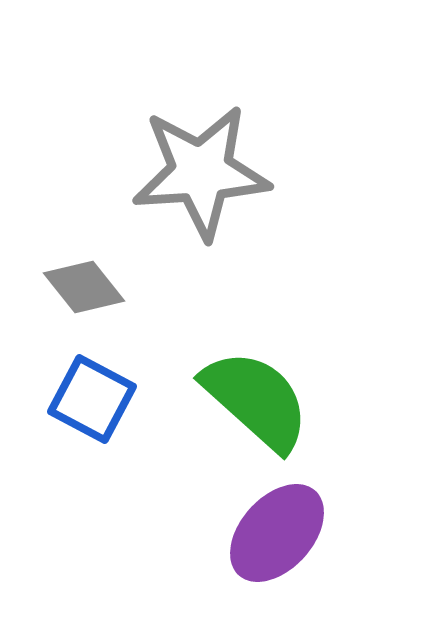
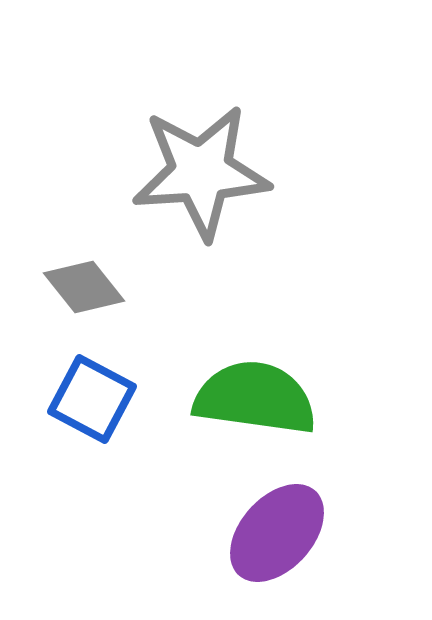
green semicircle: moved 1 px left, 2 px up; rotated 34 degrees counterclockwise
